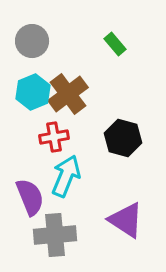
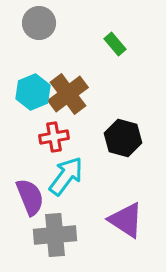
gray circle: moved 7 px right, 18 px up
cyan arrow: rotated 15 degrees clockwise
